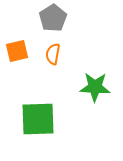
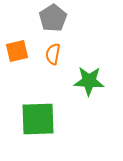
green star: moved 6 px left, 6 px up
